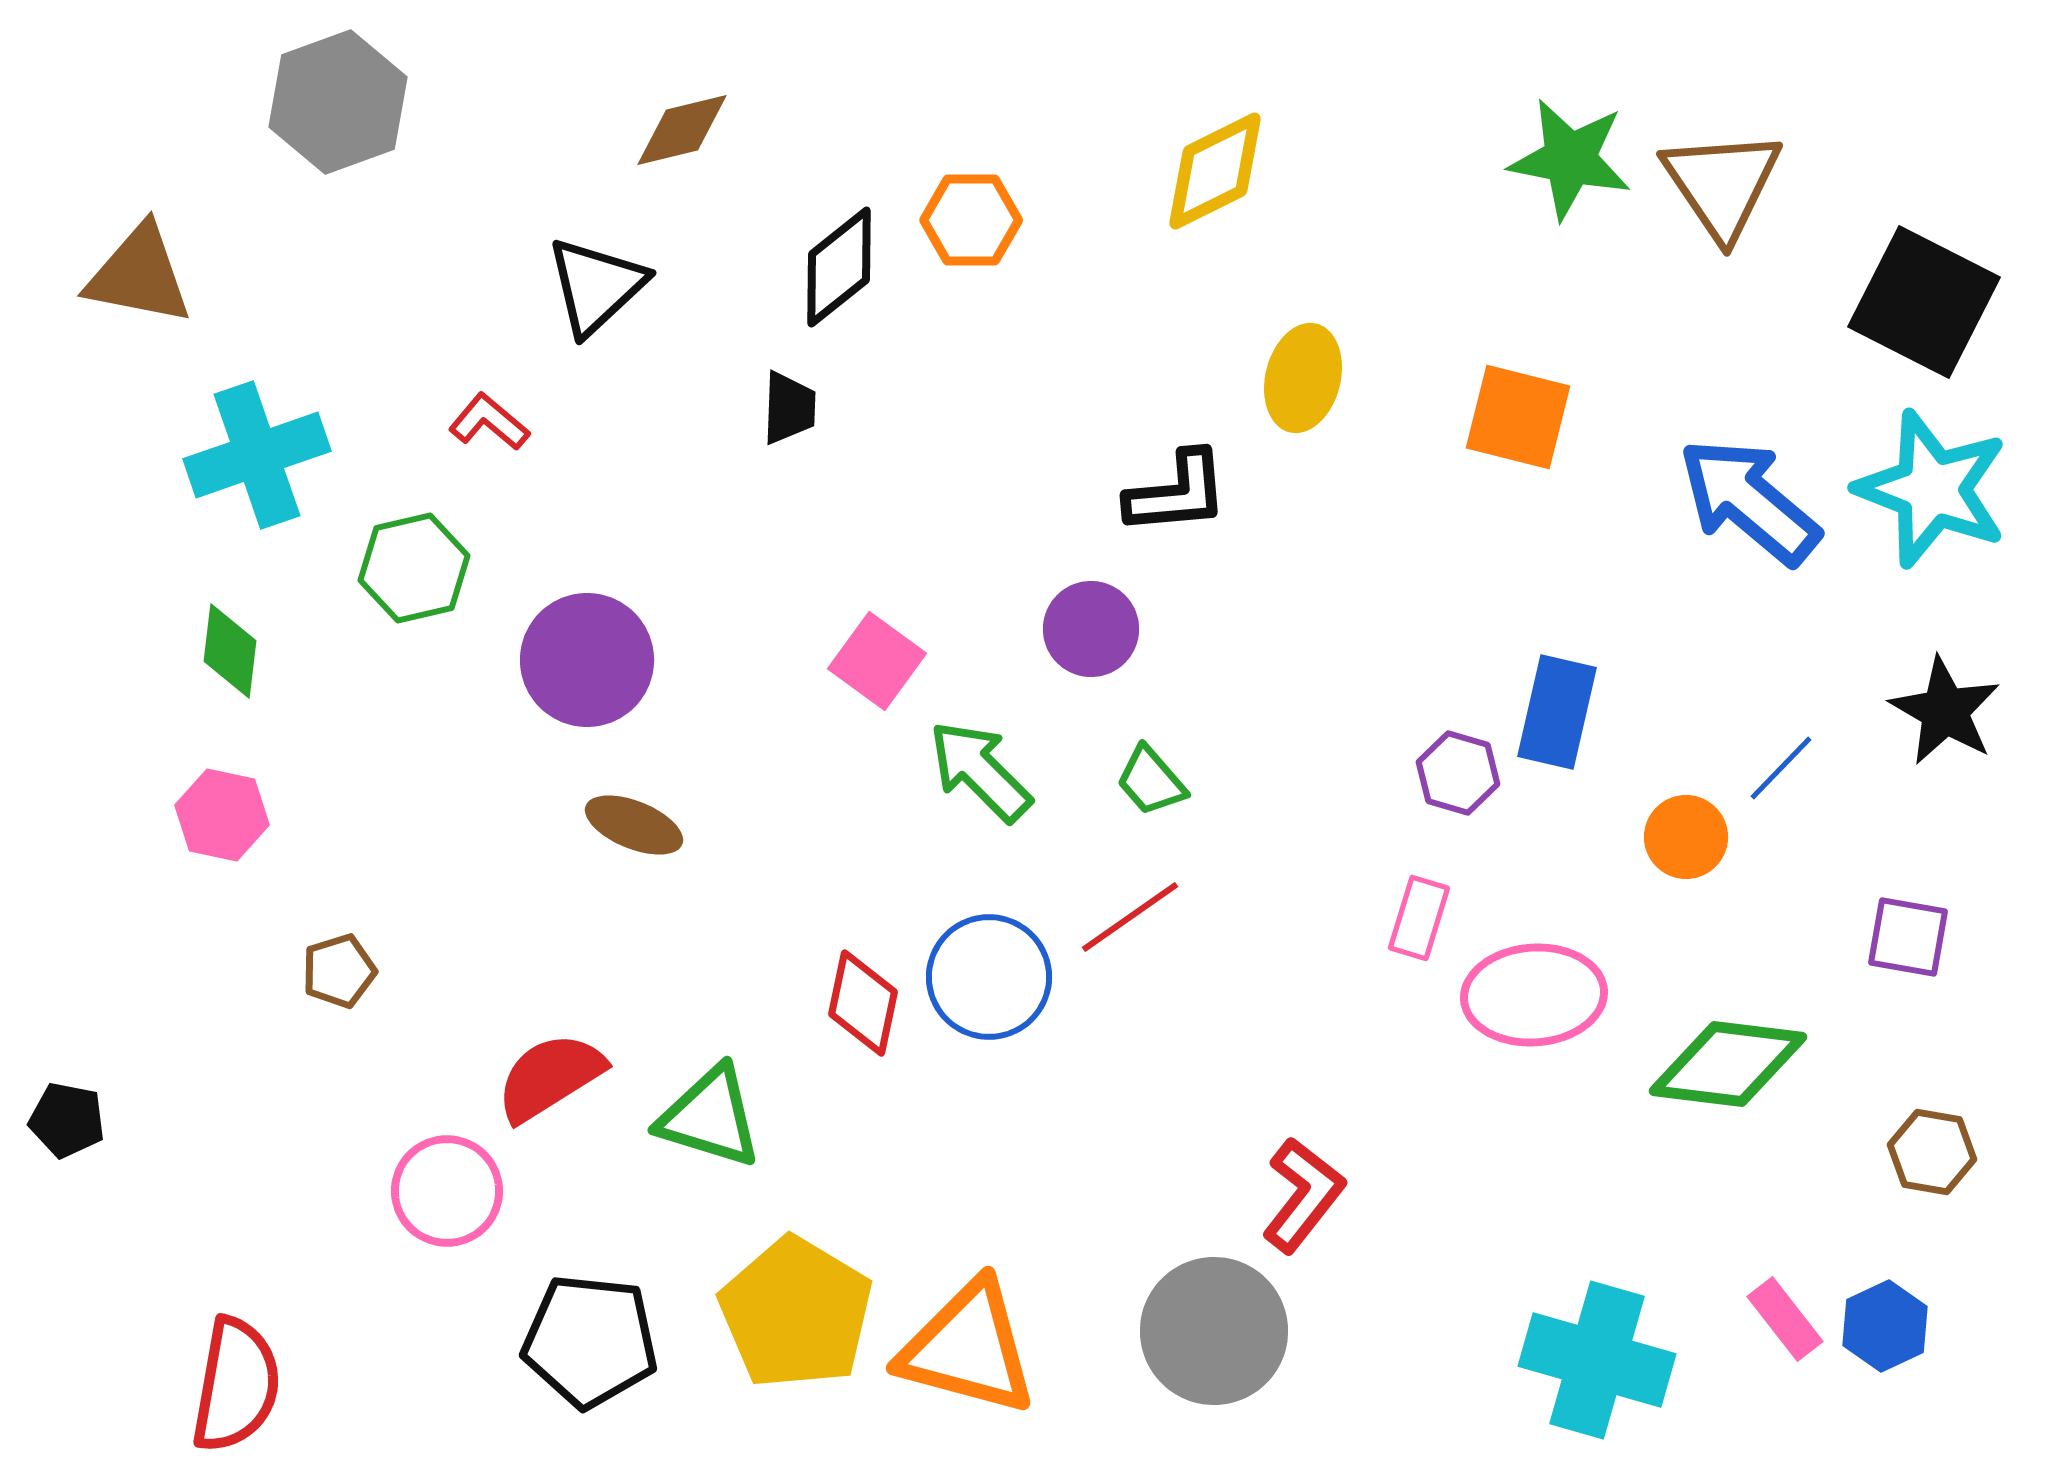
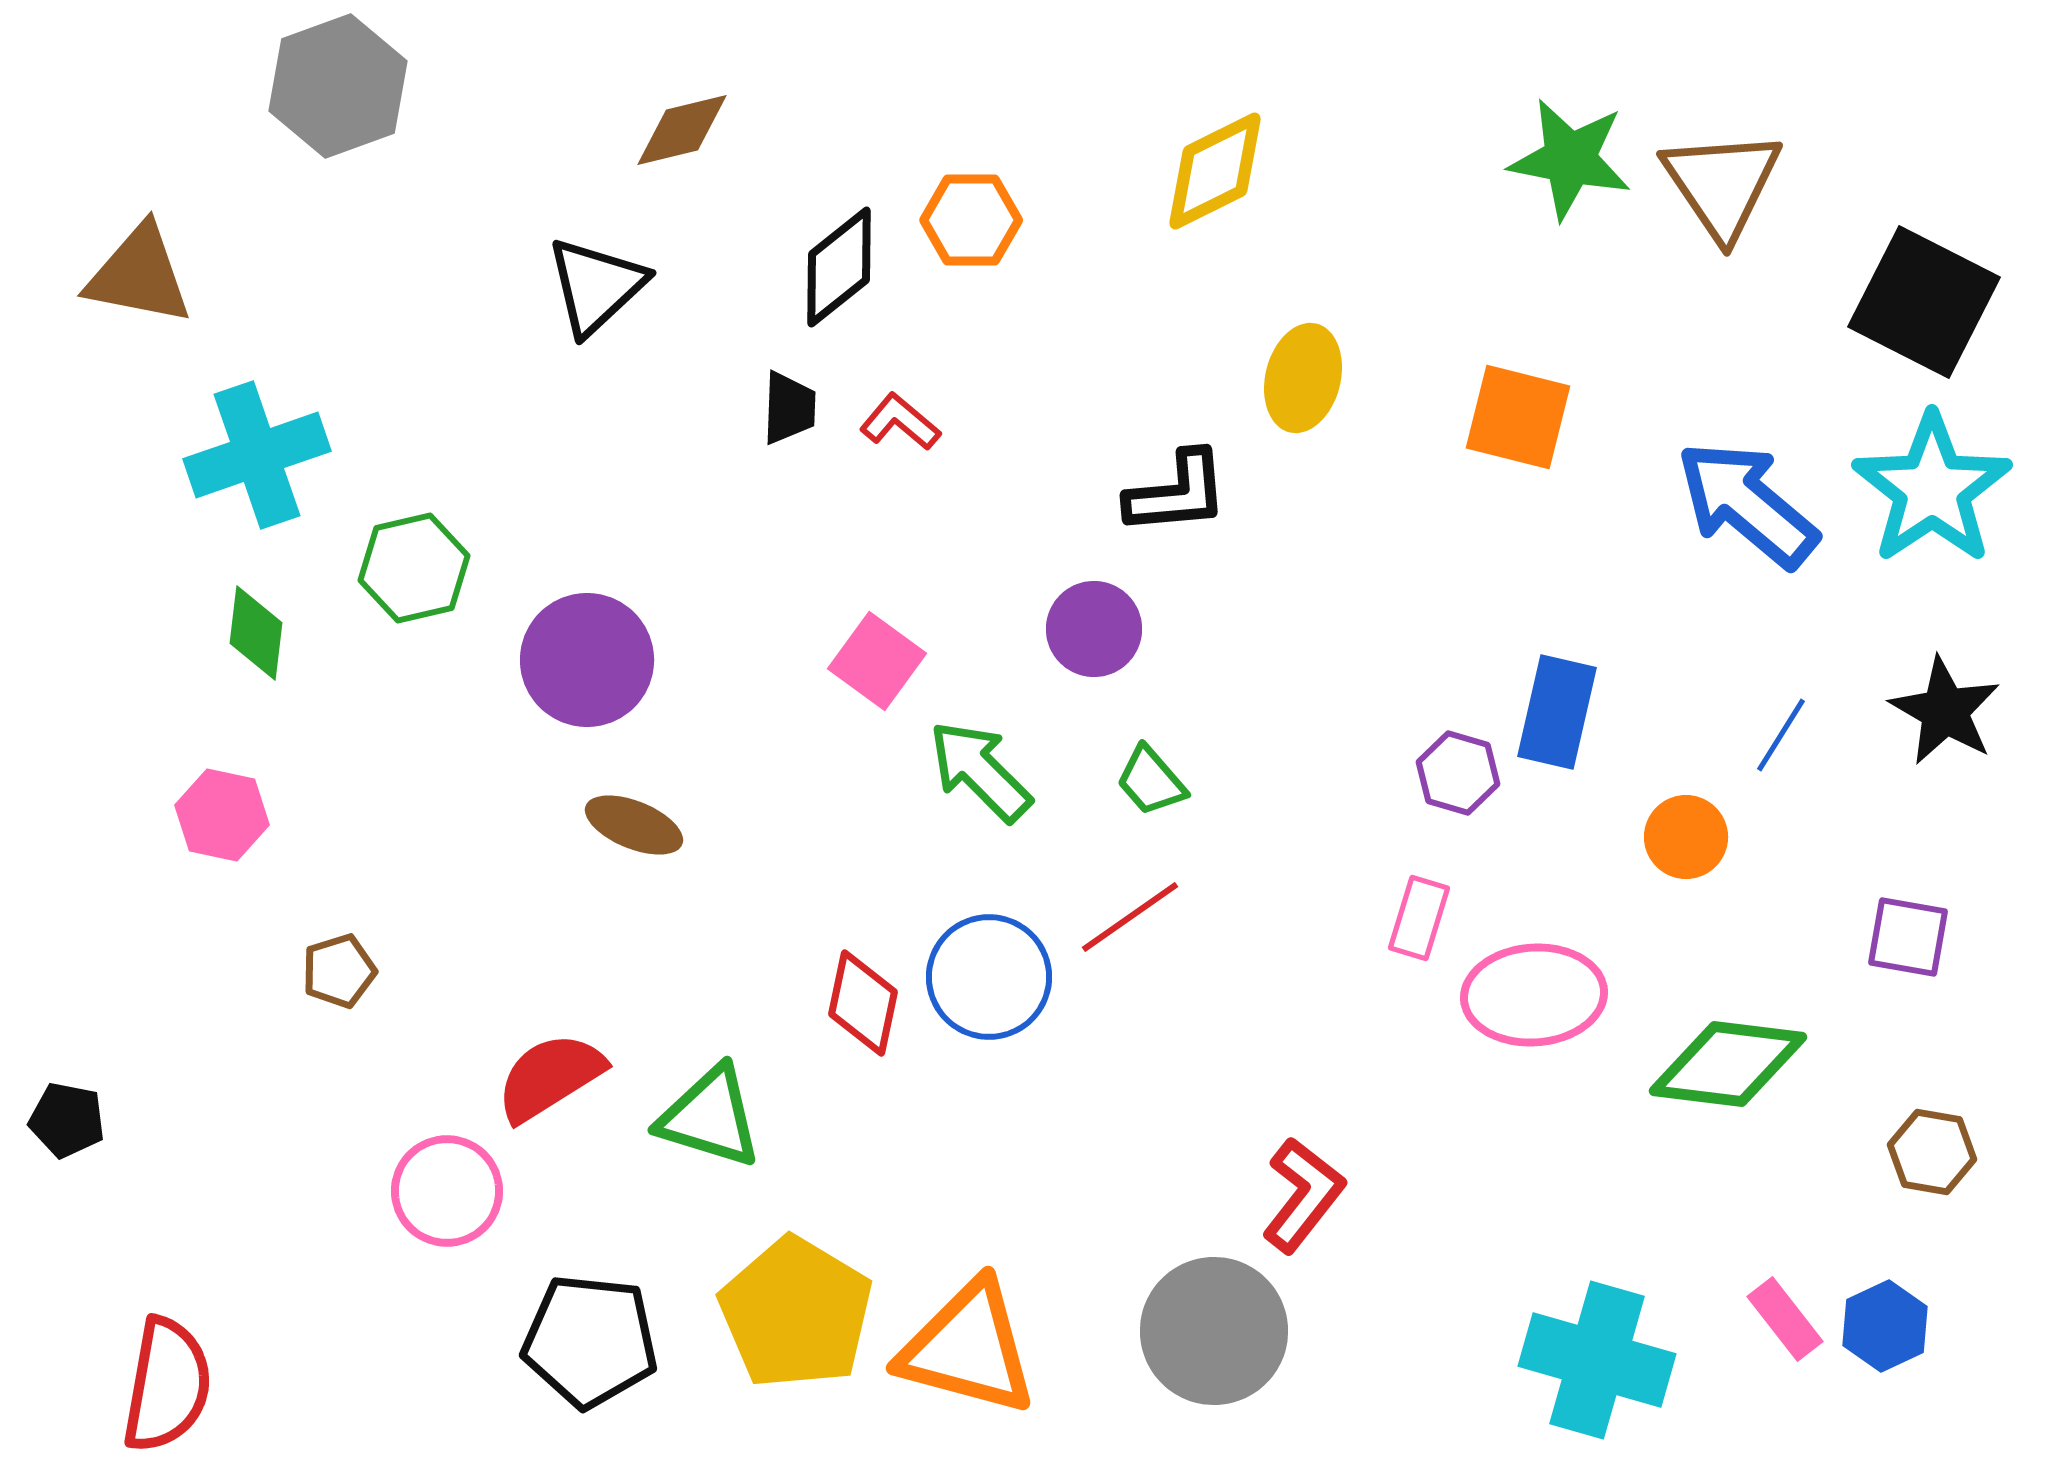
gray hexagon at (338, 102): moved 16 px up
red L-shape at (489, 422): moved 411 px right
cyan star at (1932, 489): rotated 17 degrees clockwise
blue arrow at (1749, 501): moved 2 px left, 3 px down
purple circle at (1091, 629): moved 3 px right
green diamond at (230, 651): moved 26 px right, 18 px up
blue line at (1781, 768): moved 33 px up; rotated 12 degrees counterclockwise
red semicircle at (236, 1385): moved 69 px left
